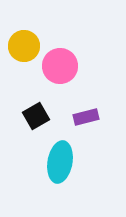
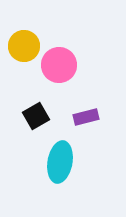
pink circle: moved 1 px left, 1 px up
